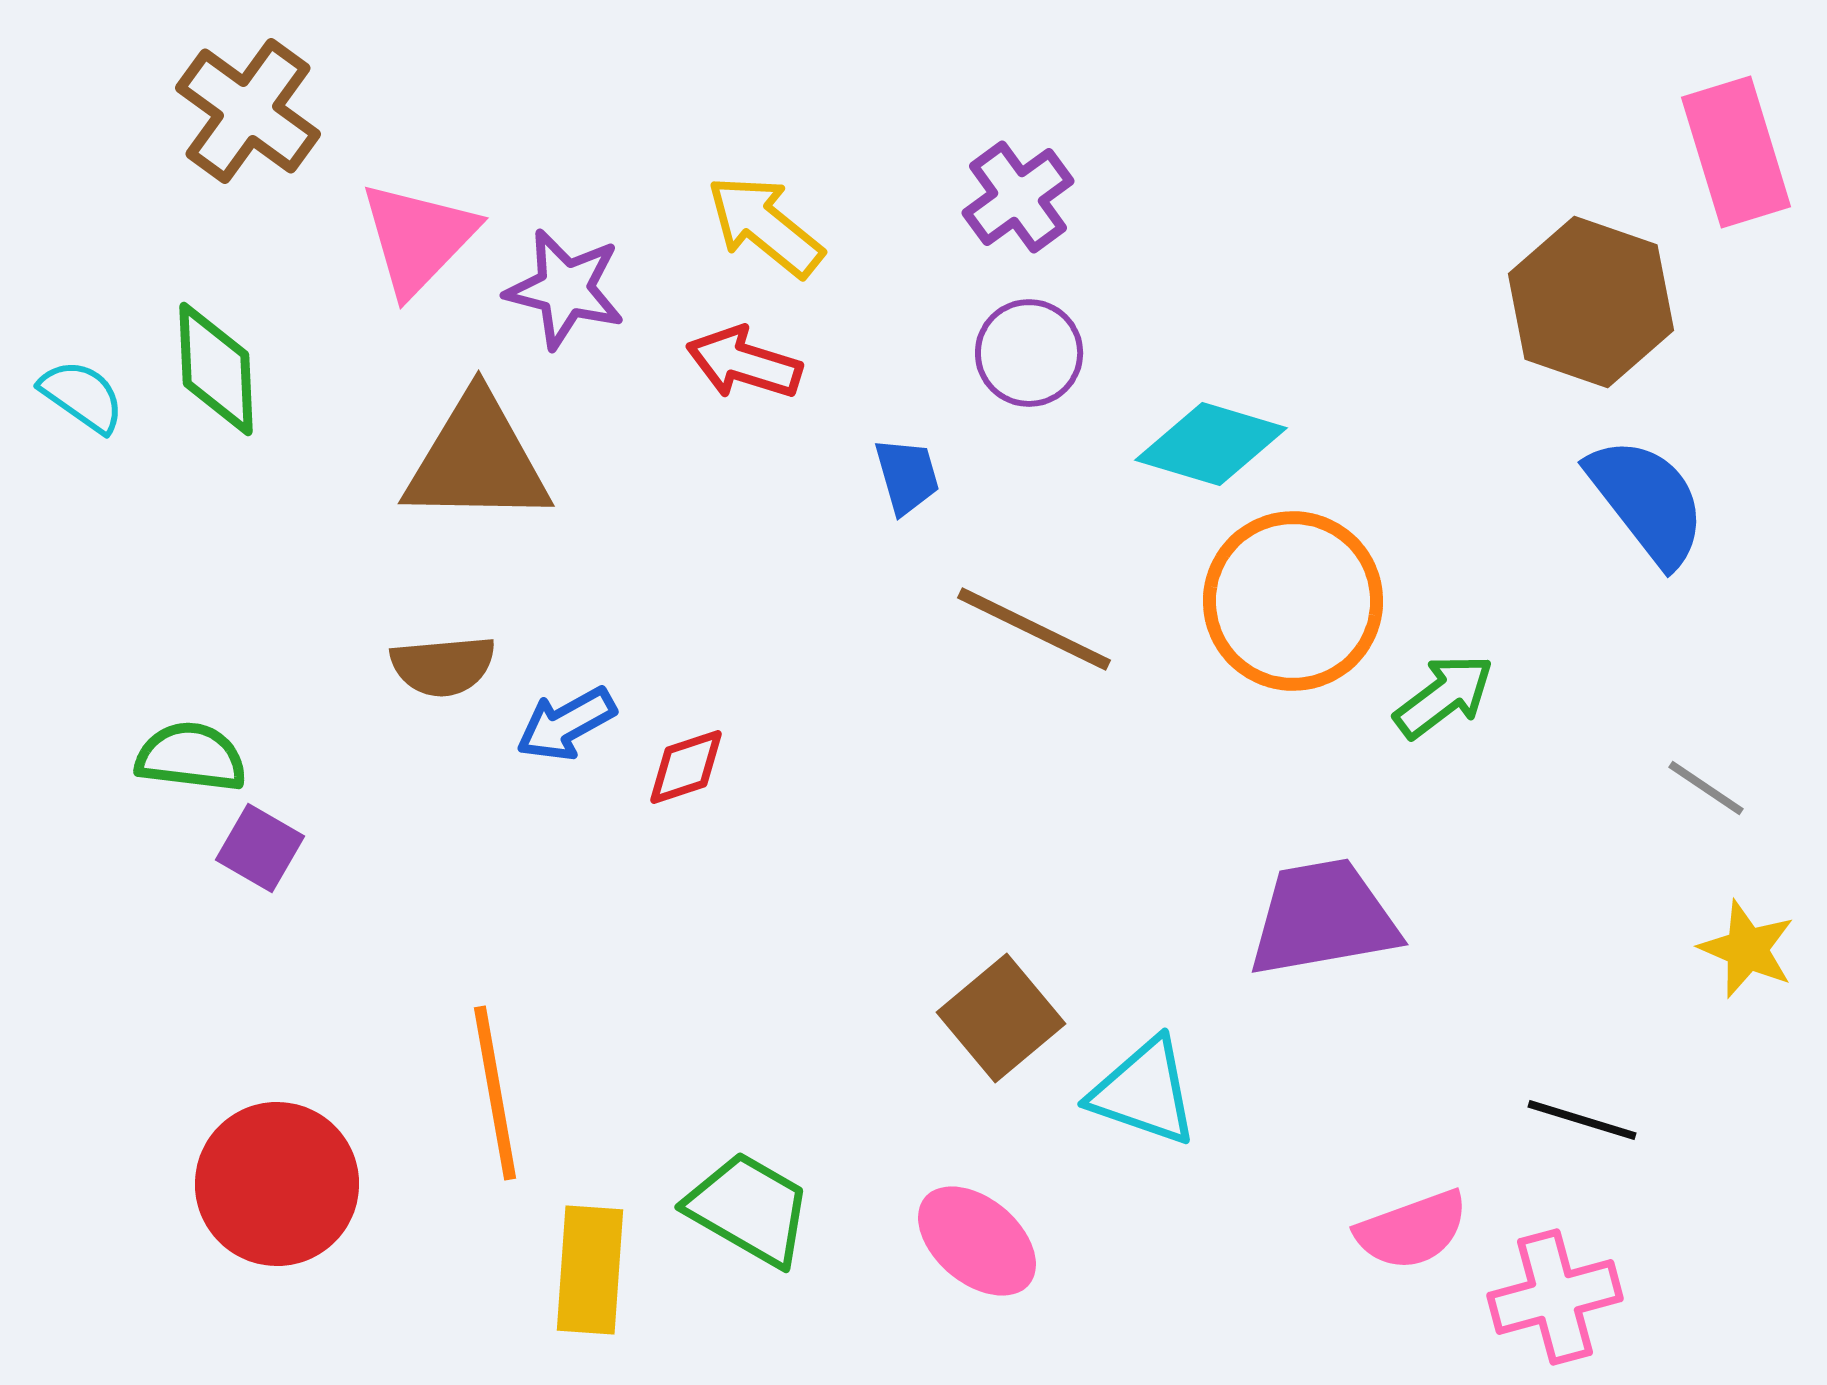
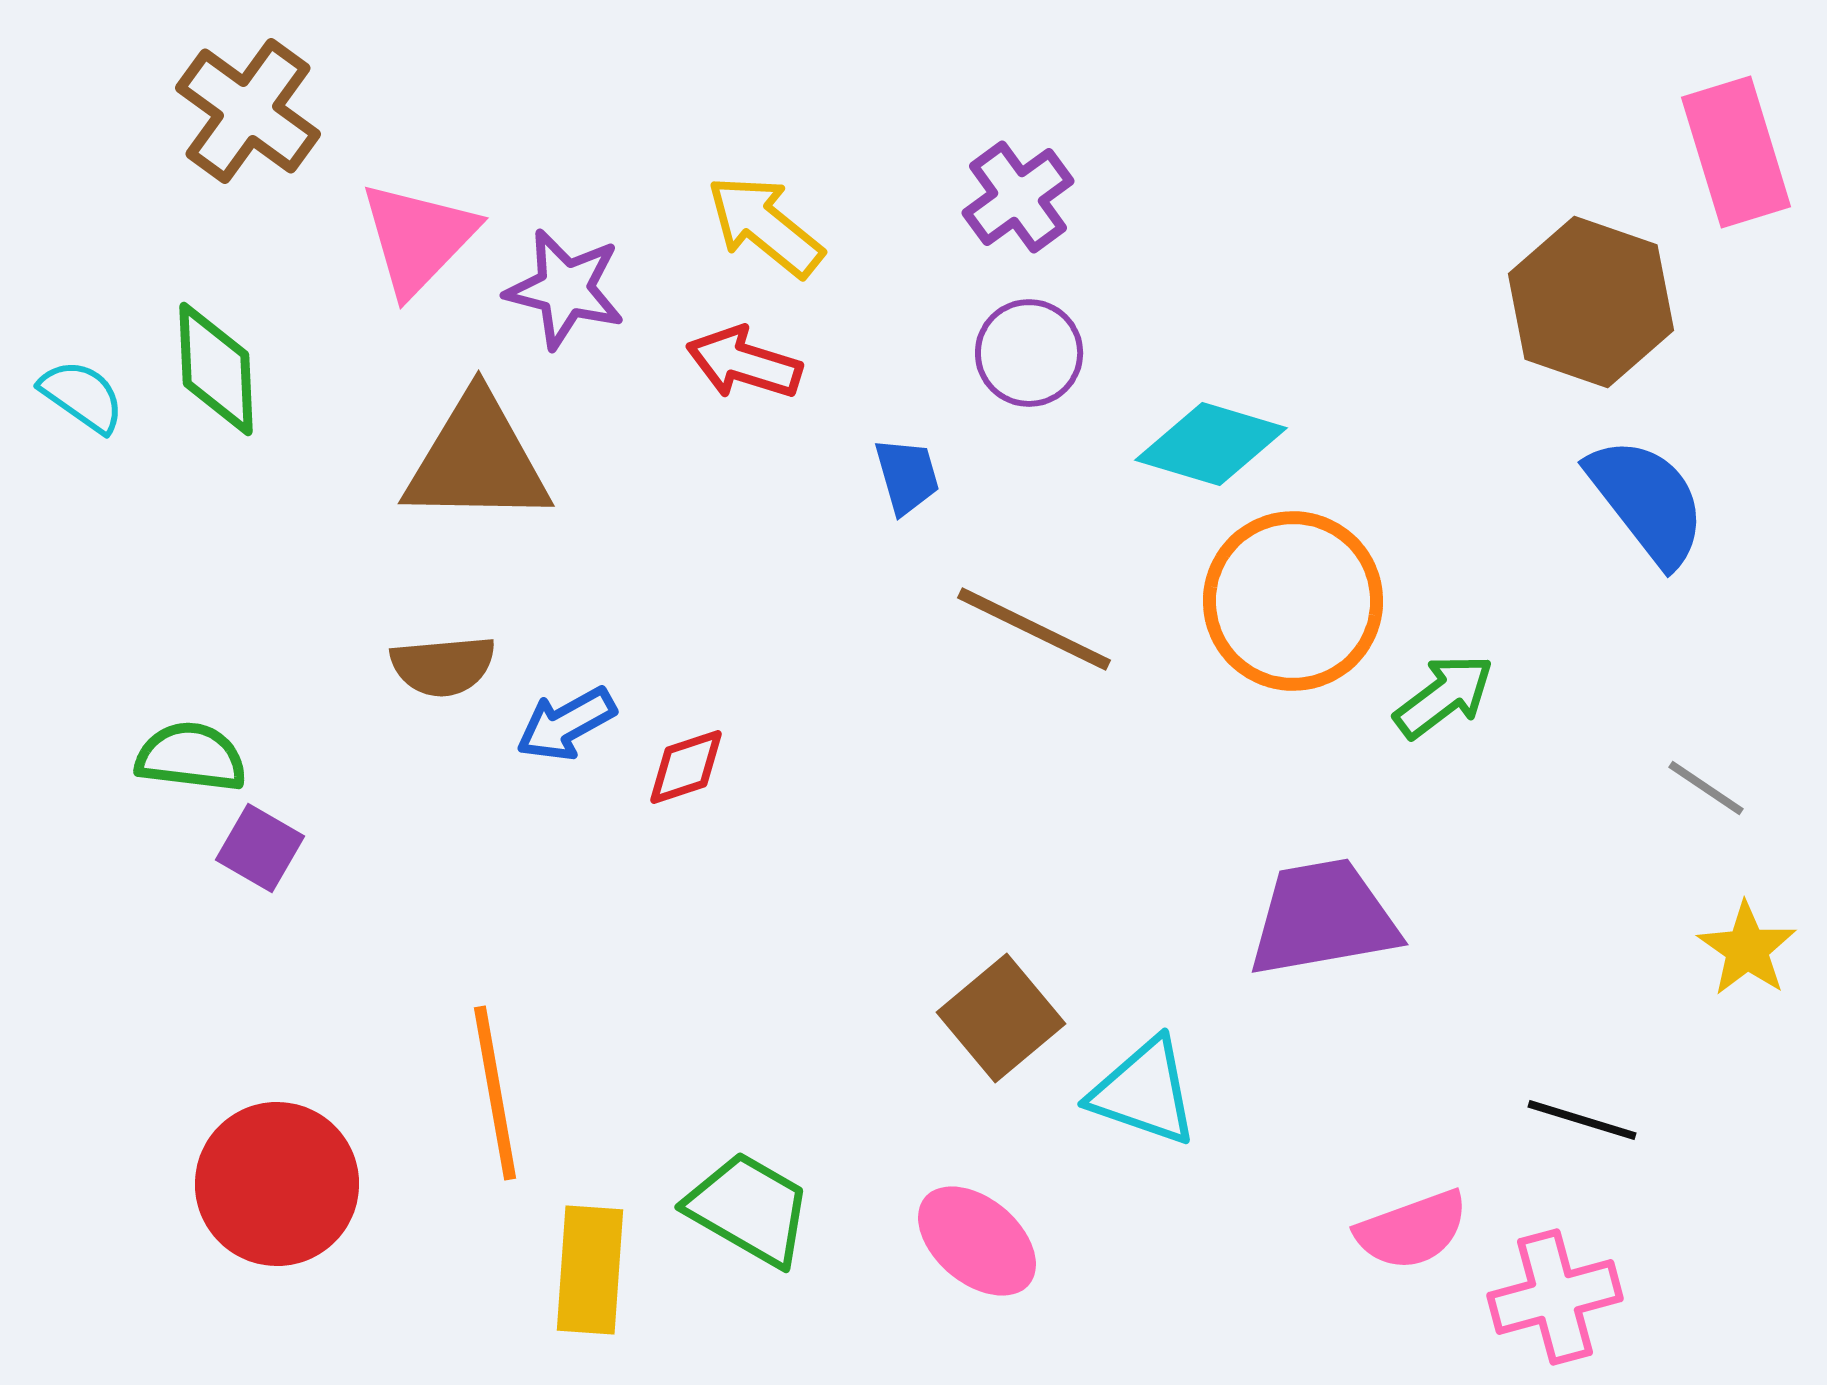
yellow star: rotated 12 degrees clockwise
